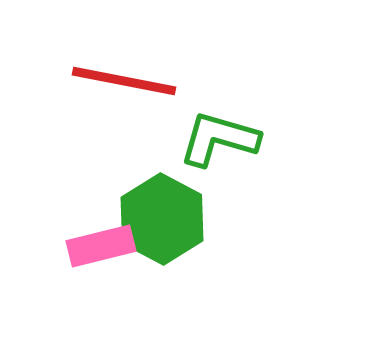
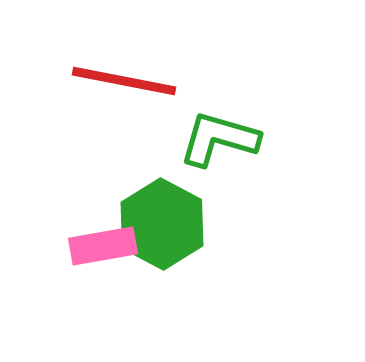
green hexagon: moved 5 px down
pink rectangle: moved 2 px right; rotated 4 degrees clockwise
